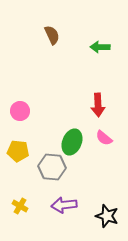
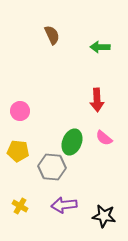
red arrow: moved 1 px left, 5 px up
black star: moved 3 px left; rotated 10 degrees counterclockwise
